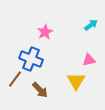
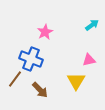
cyan arrow: moved 1 px right
